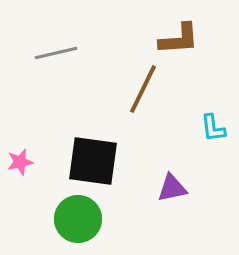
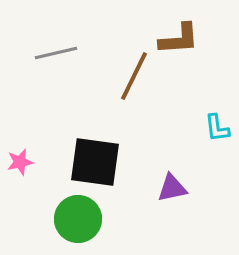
brown line: moved 9 px left, 13 px up
cyan L-shape: moved 4 px right
black square: moved 2 px right, 1 px down
